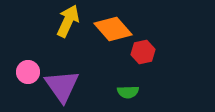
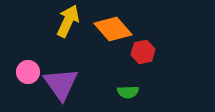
purple triangle: moved 1 px left, 2 px up
